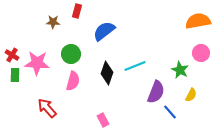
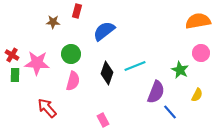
yellow semicircle: moved 6 px right
